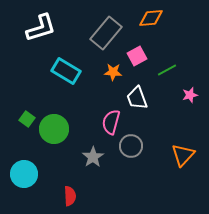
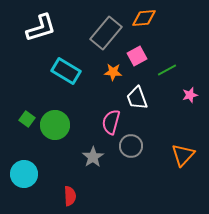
orange diamond: moved 7 px left
green circle: moved 1 px right, 4 px up
